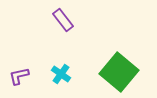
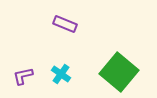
purple rectangle: moved 2 px right, 4 px down; rotated 30 degrees counterclockwise
purple L-shape: moved 4 px right
